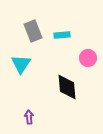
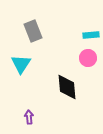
cyan rectangle: moved 29 px right
